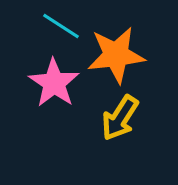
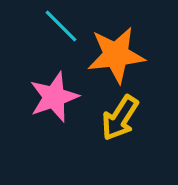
cyan line: rotated 12 degrees clockwise
pink star: moved 14 px down; rotated 18 degrees clockwise
